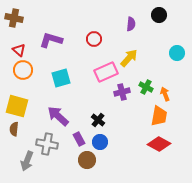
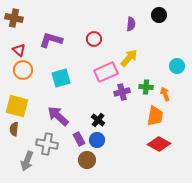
cyan circle: moved 13 px down
green cross: rotated 24 degrees counterclockwise
orange trapezoid: moved 4 px left
blue circle: moved 3 px left, 2 px up
